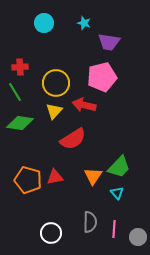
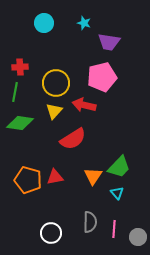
green line: rotated 42 degrees clockwise
